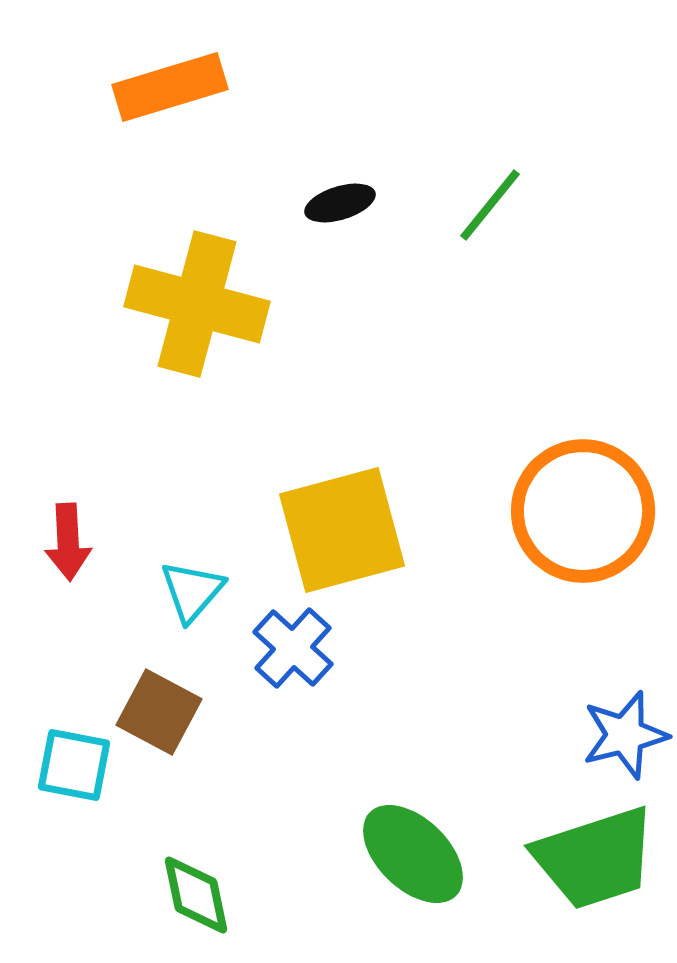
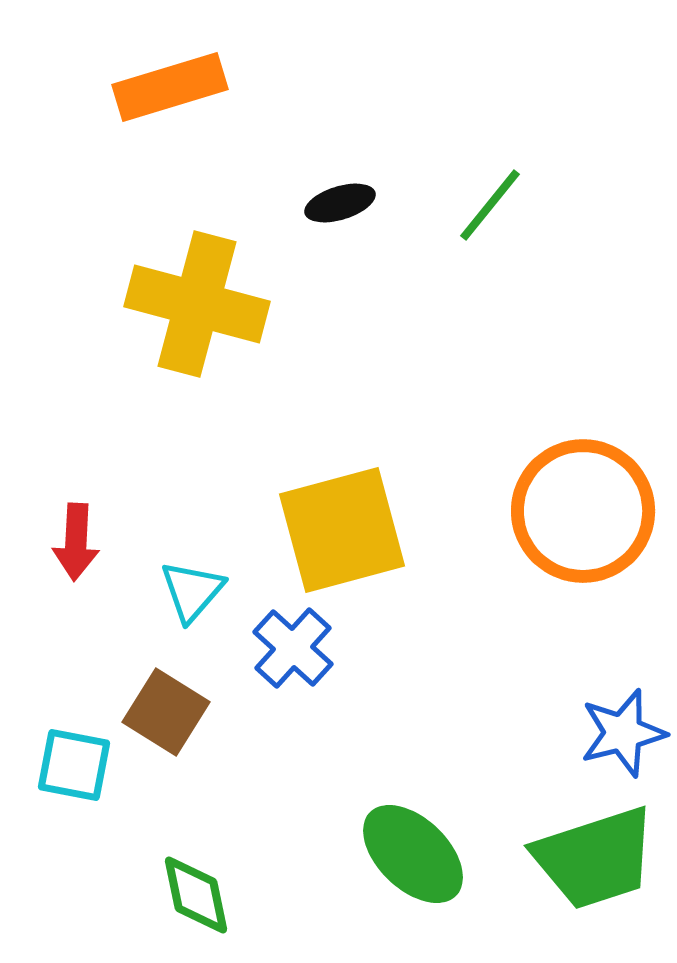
red arrow: moved 8 px right; rotated 6 degrees clockwise
brown square: moved 7 px right; rotated 4 degrees clockwise
blue star: moved 2 px left, 2 px up
